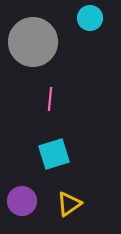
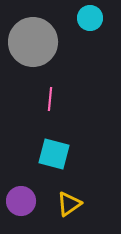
cyan square: rotated 32 degrees clockwise
purple circle: moved 1 px left
